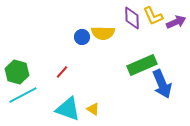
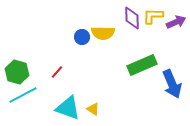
yellow L-shape: rotated 115 degrees clockwise
red line: moved 5 px left
blue arrow: moved 10 px right
cyan triangle: moved 1 px up
